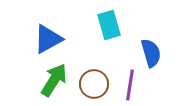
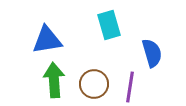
blue triangle: moved 1 px left, 1 px down; rotated 20 degrees clockwise
blue semicircle: moved 1 px right
green arrow: rotated 36 degrees counterclockwise
purple line: moved 2 px down
